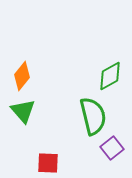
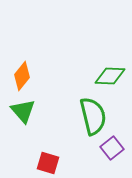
green diamond: rotated 32 degrees clockwise
red square: rotated 15 degrees clockwise
